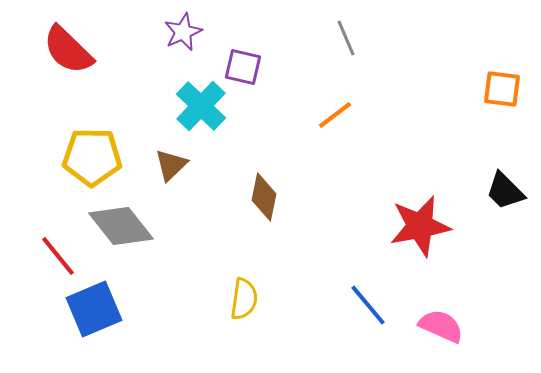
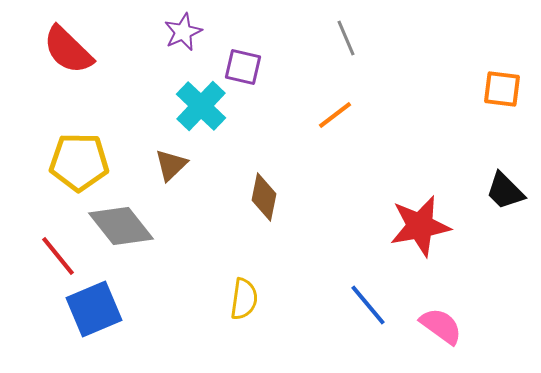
yellow pentagon: moved 13 px left, 5 px down
pink semicircle: rotated 12 degrees clockwise
